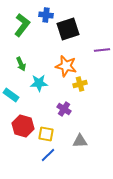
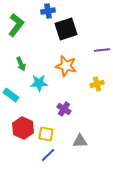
blue cross: moved 2 px right, 4 px up; rotated 16 degrees counterclockwise
green L-shape: moved 6 px left
black square: moved 2 px left
yellow cross: moved 17 px right
red hexagon: moved 2 px down; rotated 10 degrees clockwise
